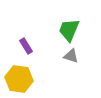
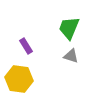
green trapezoid: moved 2 px up
